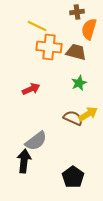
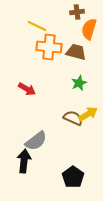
red arrow: moved 4 px left; rotated 54 degrees clockwise
